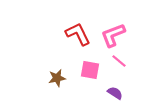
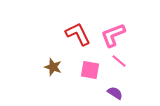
brown star: moved 4 px left, 11 px up; rotated 30 degrees clockwise
